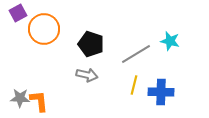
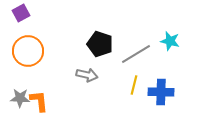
purple square: moved 3 px right
orange circle: moved 16 px left, 22 px down
black pentagon: moved 9 px right
